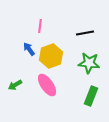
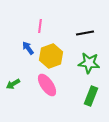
blue arrow: moved 1 px left, 1 px up
green arrow: moved 2 px left, 1 px up
